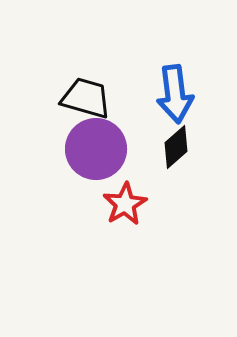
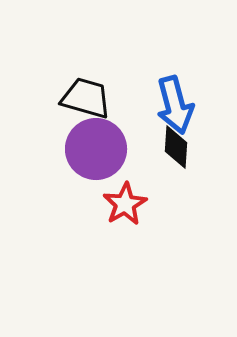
blue arrow: moved 11 px down; rotated 8 degrees counterclockwise
black diamond: rotated 45 degrees counterclockwise
